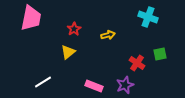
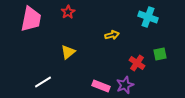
pink trapezoid: moved 1 px down
red star: moved 6 px left, 17 px up
yellow arrow: moved 4 px right
pink rectangle: moved 7 px right
